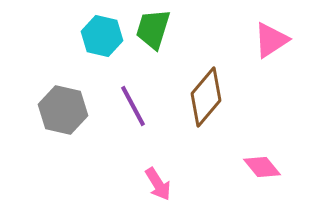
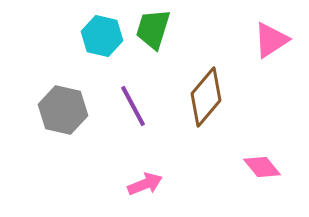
pink arrow: moved 13 px left; rotated 80 degrees counterclockwise
